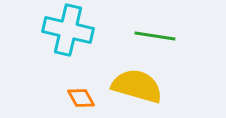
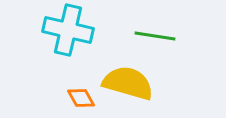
yellow semicircle: moved 9 px left, 3 px up
